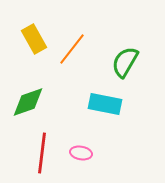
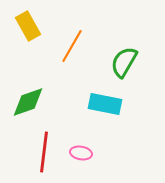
yellow rectangle: moved 6 px left, 13 px up
orange line: moved 3 px up; rotated 8 degrees counterclockwise
green semicircle: moved 1 px left
red line: moved 2 px right, 1 px up
